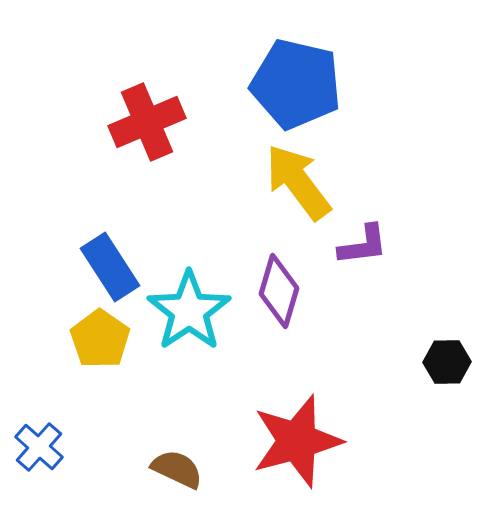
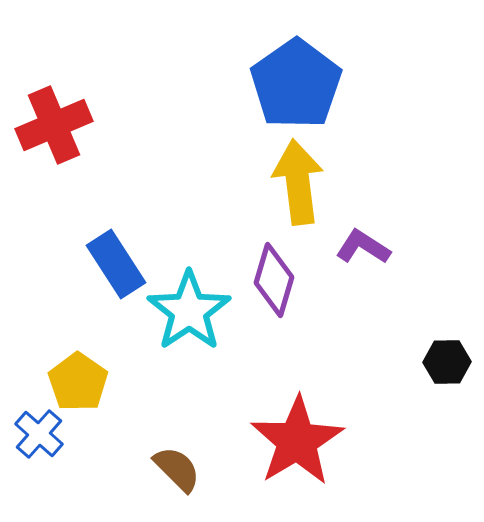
blue pentagon: rotated 24 degrees clockwise
red cross: moved 93 px left, 3 px down
yellow arrow: rotated 30 degrees clockwise
purple L-shape: moved 2 px down; rotated 140 degrees counterclockwise
blue rectangle: moved 6 px right, 3 px up
purple diamond: moved 5 px left, 11 px up
yellow pentagon: moved 22 px left, 43 px down
red star: rotated 16 degrees counterclockwise
blue cross: moved 13 px up
brown semicircle: rotated 20 degrees clockwise
